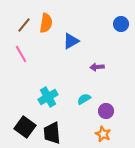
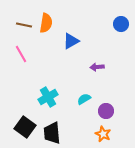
brown line: rotated 63 degrees clockwise
